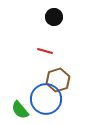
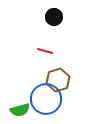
green semicircle: rotated 66 degrees counterclockwise
